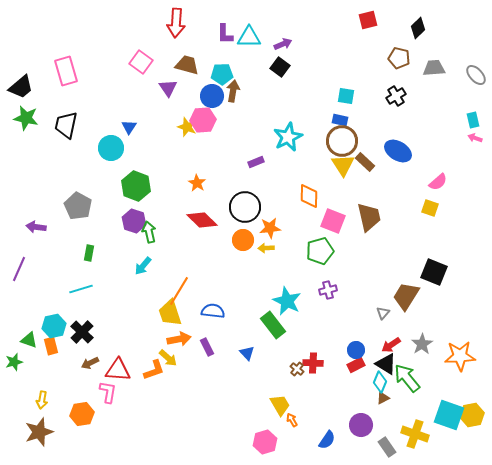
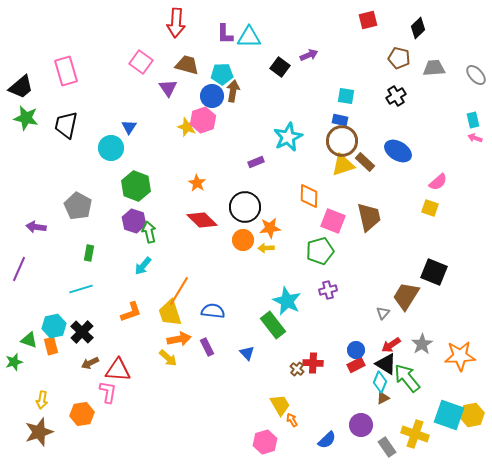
purple arrow at (283, 44): moved 26 px right, 11 px down
pink hexagon at (203, 120): rotated 15 degrees counterclockwise
yellow triangle at (343, 165): rotated 45 degrees clockwise
orange L-shape at (154, 370): moved 23 px left, 58 px up
blue semicircle at (327, 440): rotated 12 degrees clockwise
